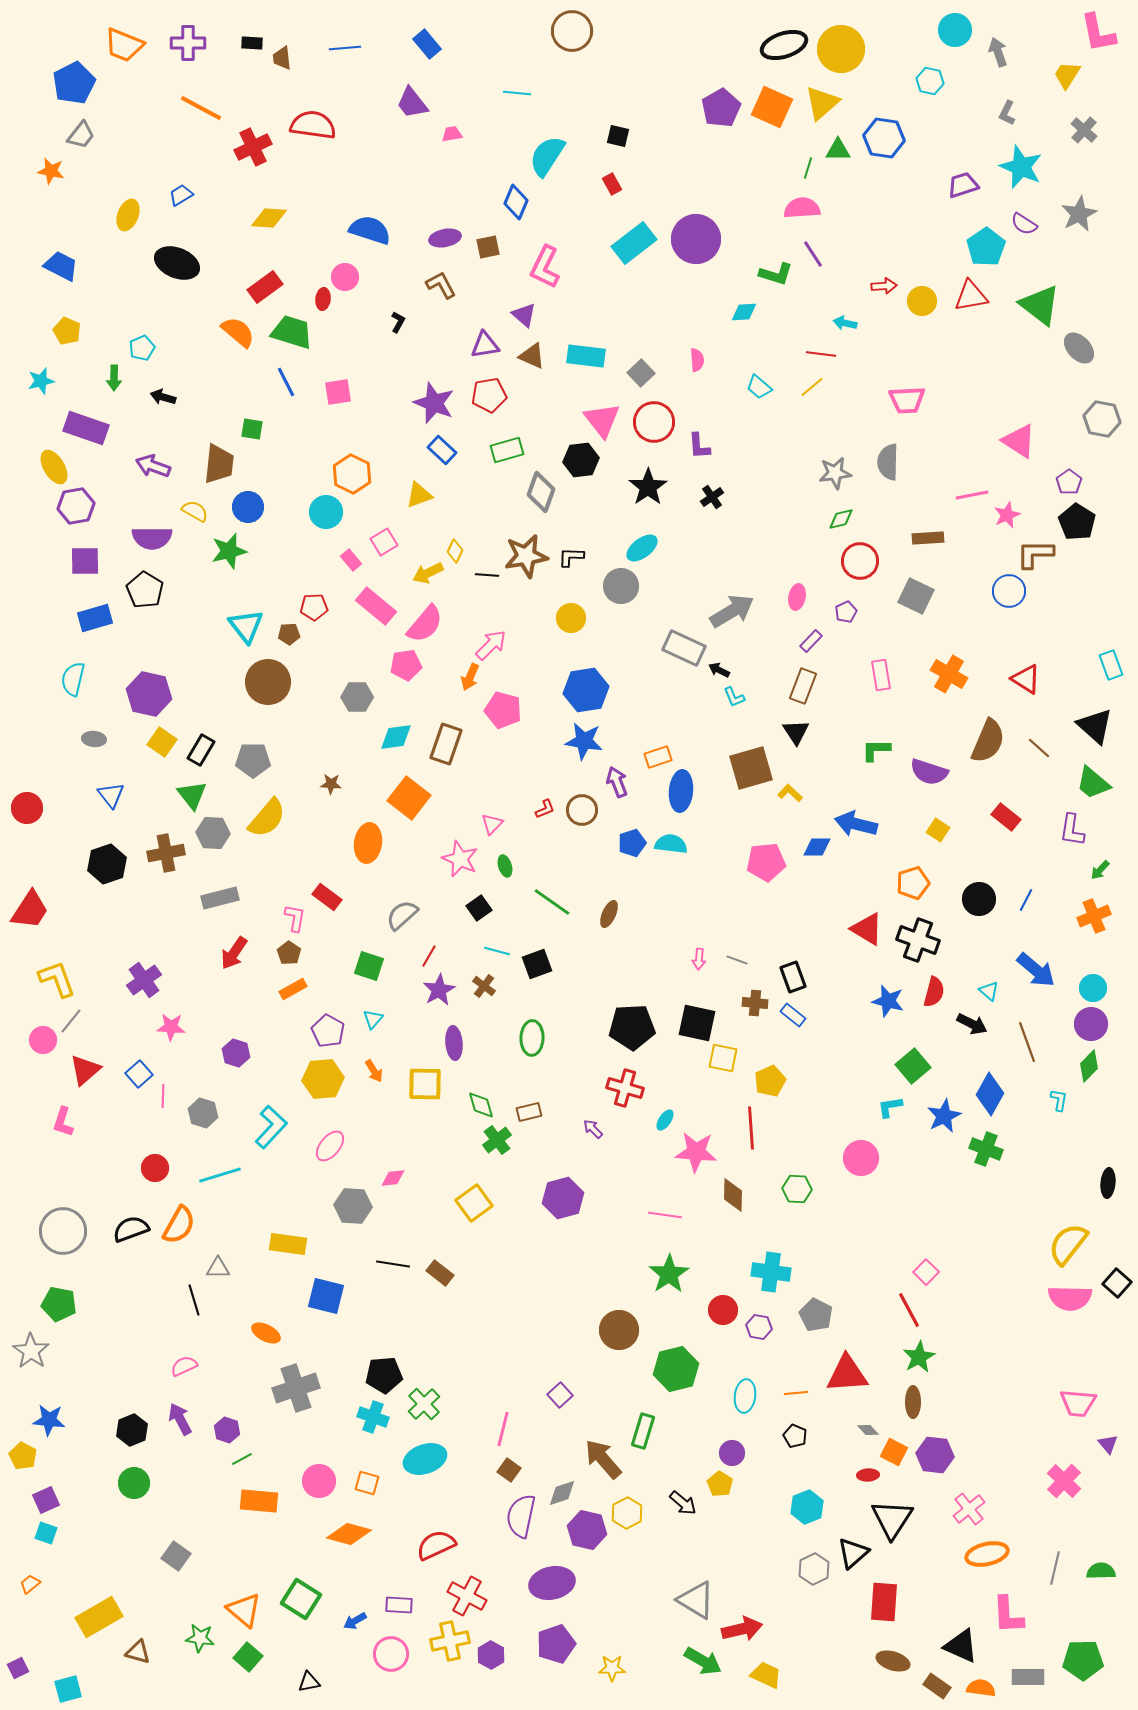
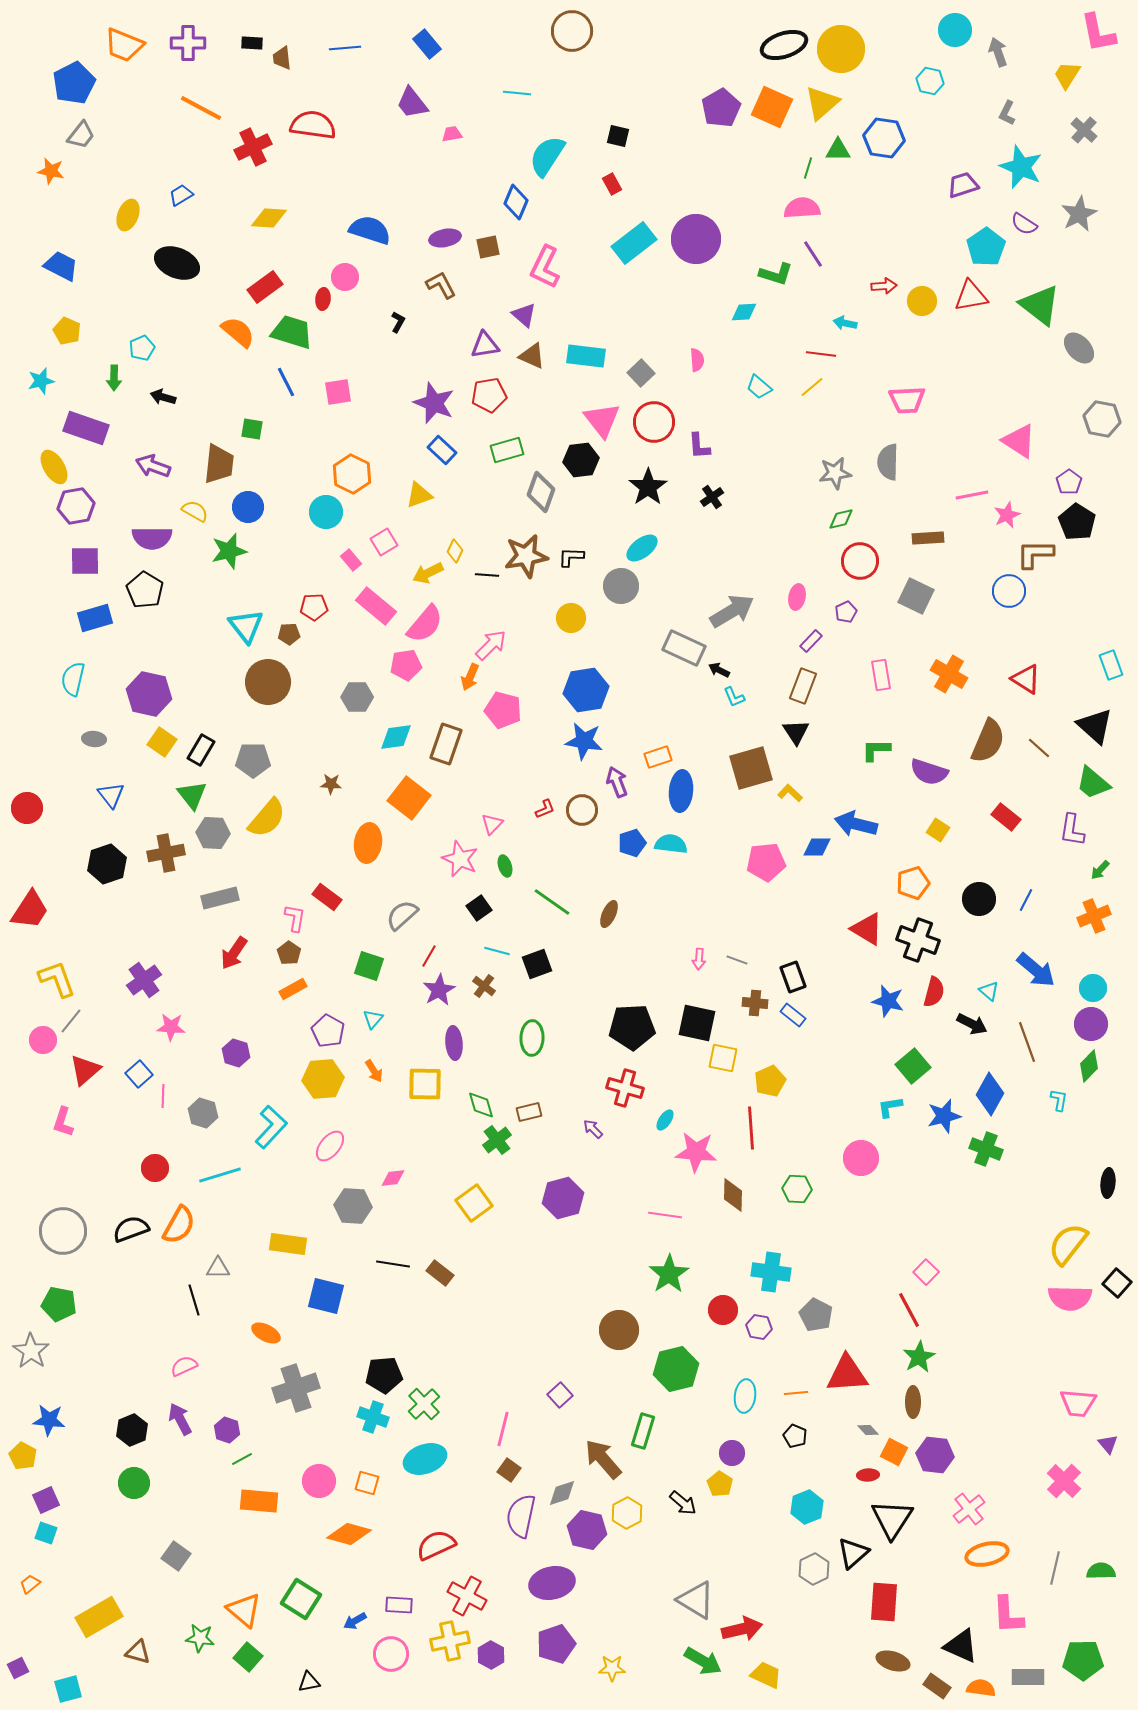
blue star at (944, 1116): rotated 12 degrees clockwise
